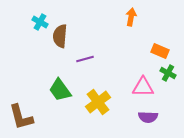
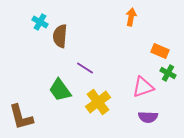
purple line: moved 9 px down; rotated 48 degrees clockwise
pink triangle: rotated 20 degrees counterclockwise
